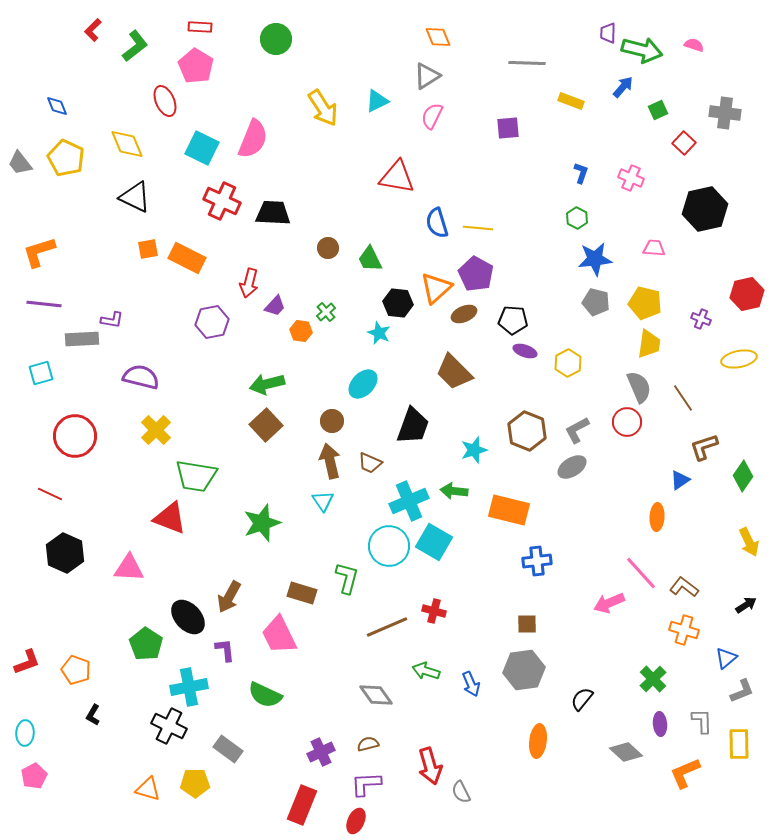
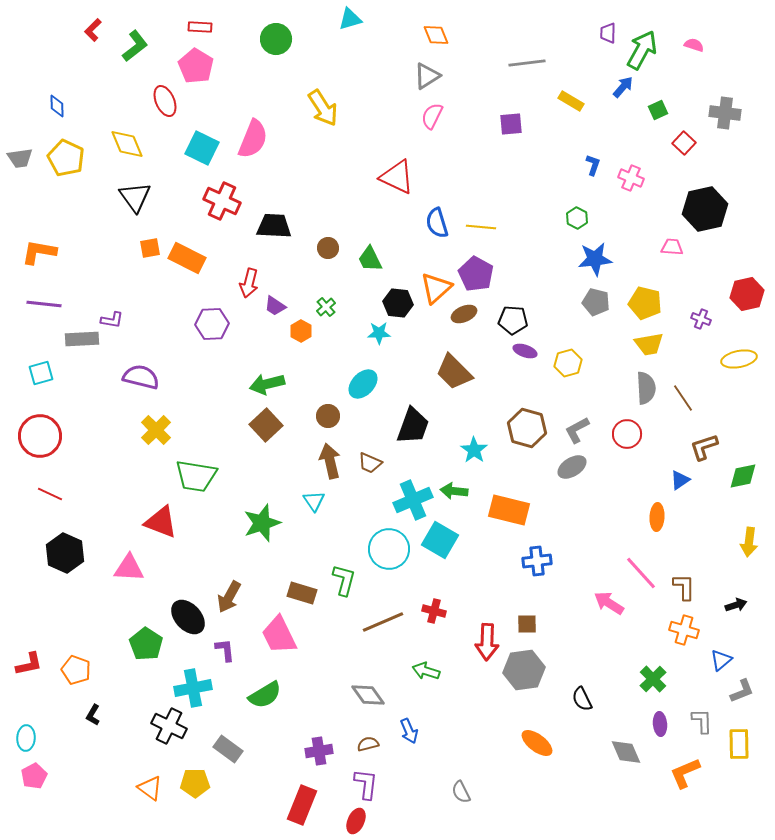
orange diamond at (438, 37): moved 2 px left, 2 px up
green arrow at (642, 50): rotated 75 degrees counterclockwise
gray line at (527, 63): rotated 9 degrees counterclockwise
cyan triangle at (377, 101): moved 27 px left, 82 px up; rotated 10 degrees clockwise
yellow rectangle at (571, 101): rotated 10 degrees clockwise
blue diamond at (57, 106): rotated 20 degrees clockwise
purple square at (508, 128): moved 3 px right, 4 px up
gray trapezoid at (20, 163): moved 5 px up; rotated 60 degrees counterclockwise
blue L-shape at (581, 173): moved 12 px right, 8 px up
red triangle at (397, 177): rotated 15 degrees clockwise
black triangle at (135, 197): rotated 28 degrees clockwise
black trapezoid at (273, 213): moved 1 px right, 13 px down
yellow line at (478, 228): moved 3 px right, 1 px up
pink trapezoid at (654, 248): moved 18 px right, 1 px up
orange square at (148, 249): moved 2 px right, 1 px up
orange L-shape at (39, 252): rotated 27 degrees clockwise
purple trapezoid at (275, 306): rotated 80 degrees clockwise
green cross at (326, 312): moved 5 px up
purple hexagon at (212, 322): moved 2 px down; rotated 8 degrees clockwise
orange hexagon at (301, 331): rotated 20 degrees clockwise
cyan star at (379, 333): rotated 25 degrees counterclockwise
yellow trapezoid at (649, 344): rotated 72 degrees clockwise
yellow hexagon at (568, 363): rotated 12 degrees clockwise
gray semicircle at (639, 387): moved 7 px right, 1 px down; rotated 20 degrees clockwise
brown circle at (332, 421): moved 4 px left, 5 px up
red circle at (627, 422): moved 12 px down
brown hexagon at (527, 431): moved 3 px up; rotated 6 degrees counterclockwise
red circle at (75, 436): moved 35 px left
cyan star at (474, 450): rotated 20 degrees counterclockwise
green diamond at (743, 476): rotated 44 degrees clockwise
cyan triangle at (323, 501): moved 9 px left
cyan cross at (409, 501): moved 4 px right, 1 px up
red triangle at (170, 518): moved 9 px left, 4 px down
cyan square at (434, 542): moved 6 px right, 2 px up
yellow arrow at (749, 542): rotated 32 degrees clockwise
cyan circle at (389, 546): moved 3 px down
green L-shape at (347, 578): moved 3 px left, 2 px down
brown L-shape at (684, 587): rotated 52 degrees clockwise
pink arrow at (609, 603): rotated 56 degrees clockwise
black arrow at (746, 605): moved 10 px left; rotated 15 degrees clockwise
brown line at (387, 627): moved 4 px left, 5 px up
blue triangle at (726, 658): moved 5 px left, 2 px down
red L-shape at (27, 662): moved 2 px right, 2 px down; rotated 8 degrees clockwise
blue arrow at (471, 684): moved 62 px left, 47 px down
cyan cross at (189, 687): moved 4 px right, 1 px down
green semicircle at (265, 695): rotated 56 degrees counterclockwise
gray diamond at (376, 695): moved 8 px left
black semicircle at (582, 699): rotated 65 degrees counterclockwise
cyan ellipse at (25, 733): moved 1 px right, 5 px down
orange ellipse at (538, 741): moved 1 px left, 2 px down; rotated 60 degrees counterclockwise
purple cross at (321, 752): moved 2 px left, 1 px up; rotated 16 degrees clockwise
gray diamond at (626, 752): rotated 24 degrees clockwise
red arrow at (430, 766): moved 57 px right, 124 px up; rotated 18 degrees clockwise
purple L-shape at (366, 784): rotated 100 degrees clockwise
orange triangle at (148, 789): moved 2 px right, 1 px up; rotated 20 degrees clockwise
